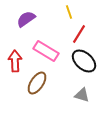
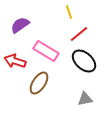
purple semicircle: moved 6 px left, 6 px down
red line: rotated 18 degrees clockwise
red arrow: rotated 70 degrees counterclockwise
brown ellipse: moved 2 px right
gray triangle: moved 3 px right, 4 px down; rotated 28 degrees counterclockwise
